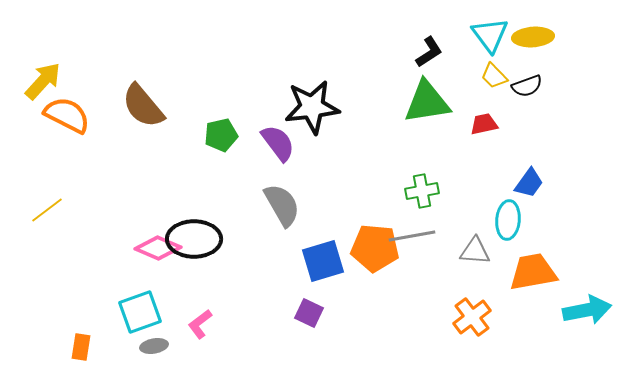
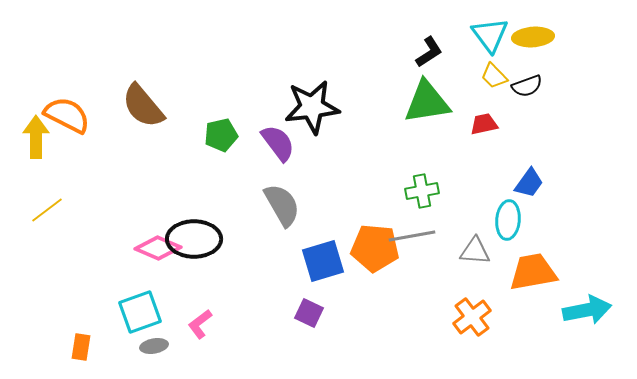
yellow arrow: moved 7 px left, 56 px down; rotated 42 degrees counterclockwise
